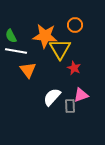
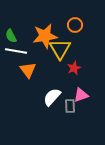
orange star: rotated 15 degrees counterclockwise
red star: rotated 24 degrees clockwise
